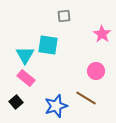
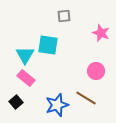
pink star: moved 1 px left, 1 px up; rotated 12 degrees counterclockwise
blue star: moved 1 px right, 1 px up
